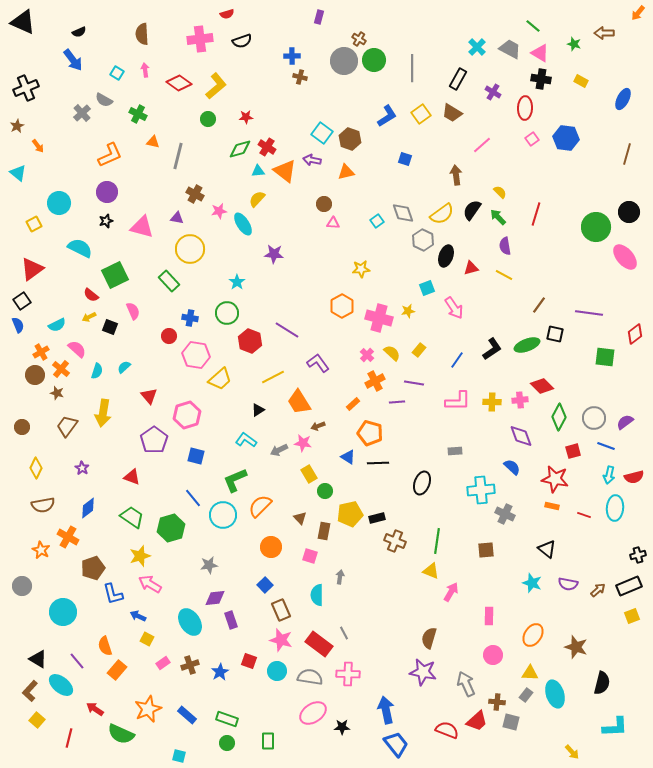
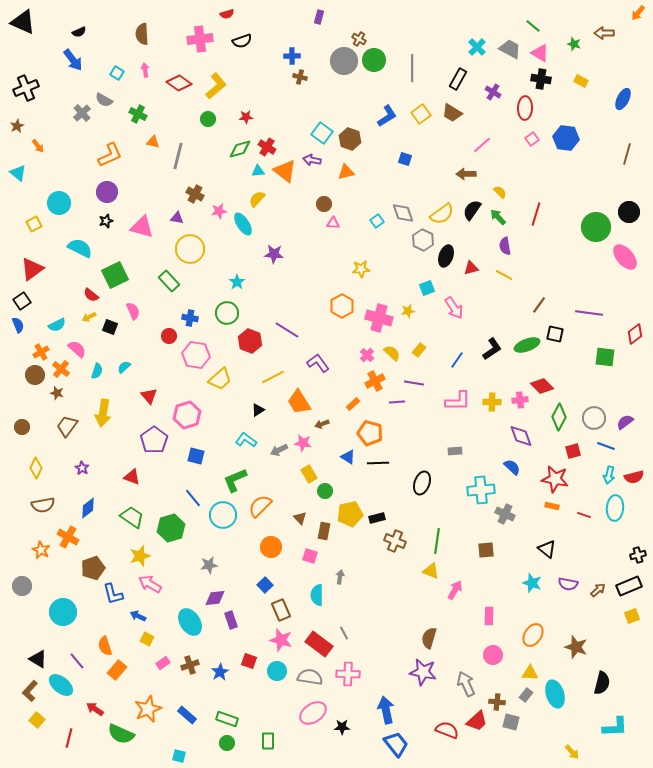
brown arrow at (456, 175): moved 10 px right, 1 px up; rotated 84 degrees counterclockwise
brown arrow at (318, 426): moved 4 px right, 2 px up
pink arrow at (451, 592): moved 4 px right, 2 px up
